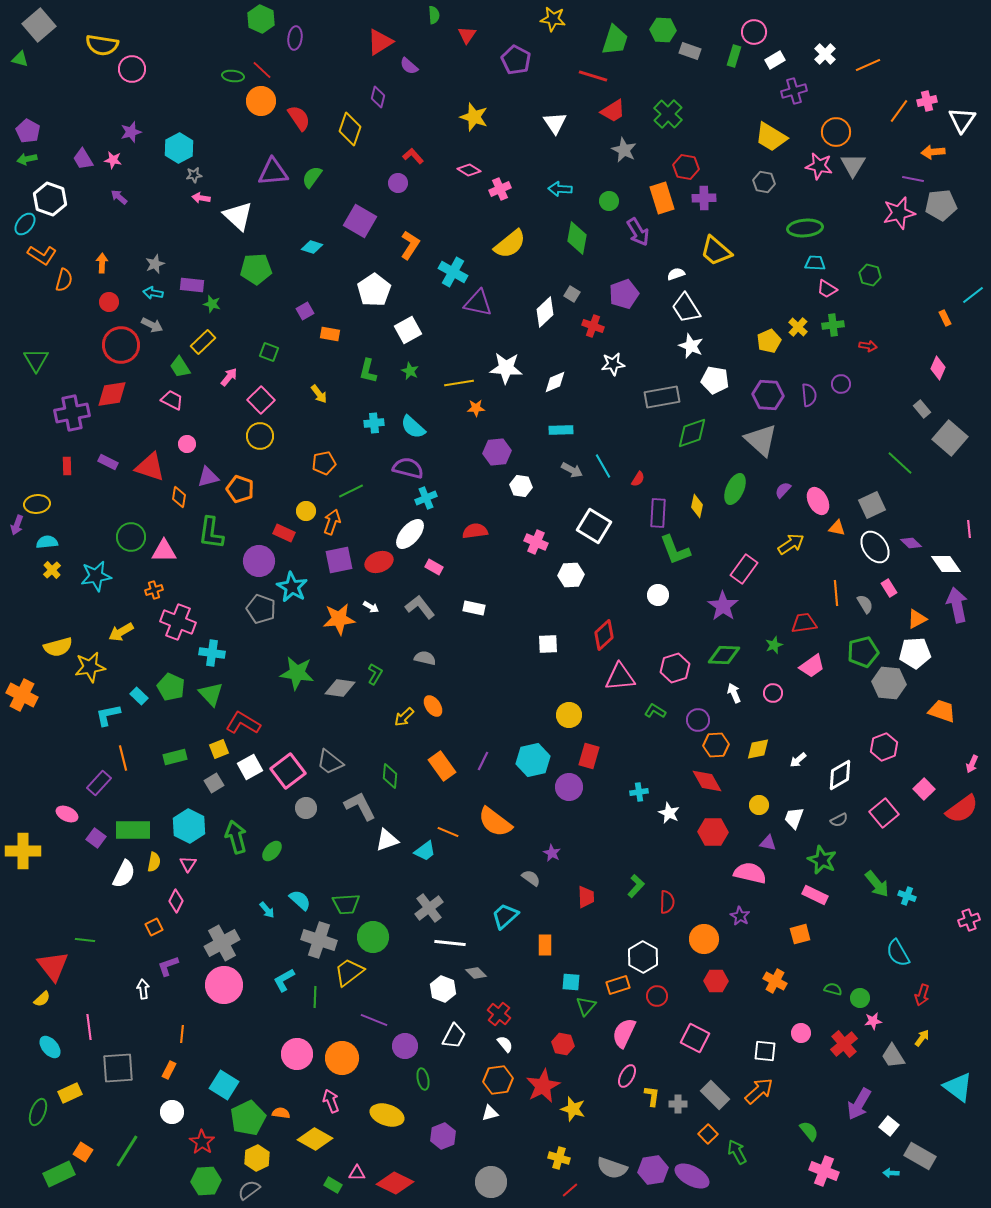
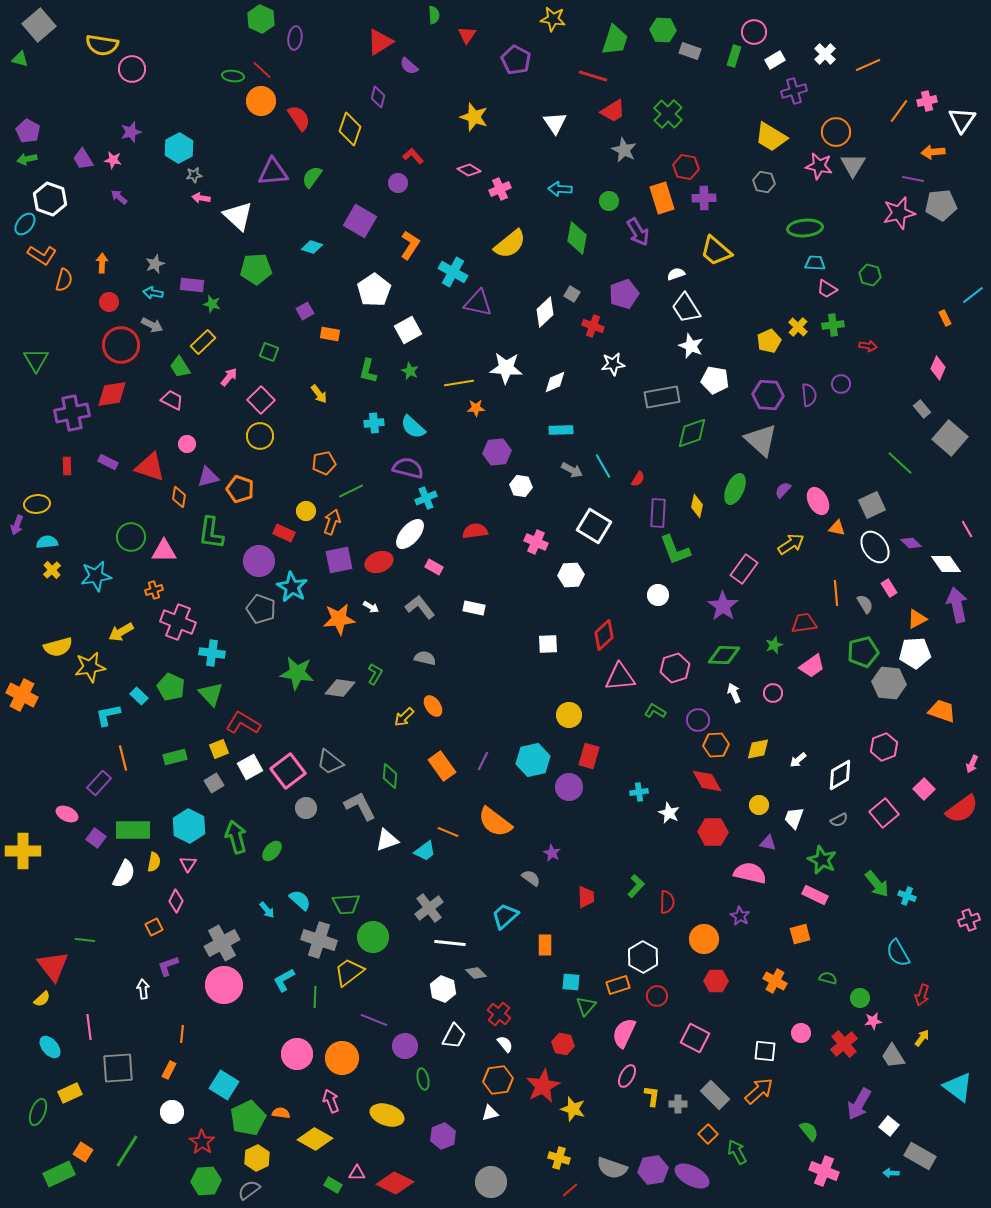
pink line at (969, 529): moved 2 px left; rotated 24 degrees counterclockwise
green semicircle at (833, 989): moved 5 px left, 11 px up
